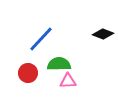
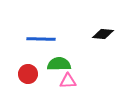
black diamond: rotated 15 degrees counterclockwise
blue line: rotated 48 degrees clockwise
red circle: moved 1 px down
